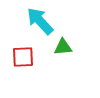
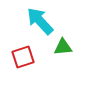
red square: rotated 15 degrees counterclockwise
